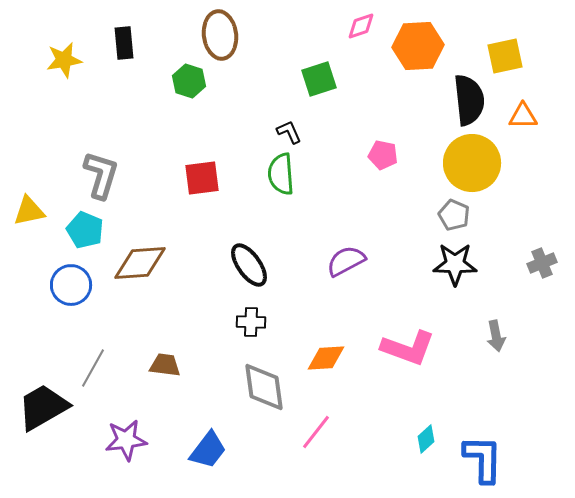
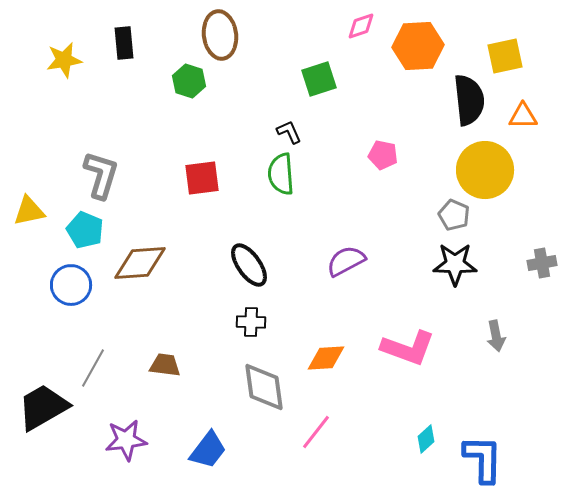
yellow circle: moved 13 px right, 7 px down
gray cross: rotated 12 degrees clockwise
